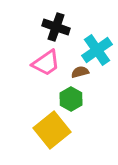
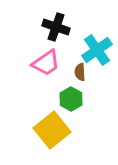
brown semicircle: rotated 78 degrees counterclockwise
